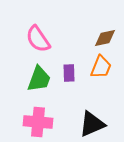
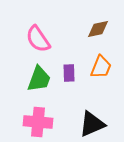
brown diamond: moved 7 px left, 9 px up
